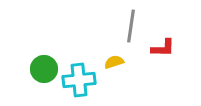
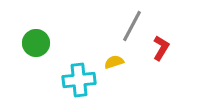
gray line: moved 1 px right; rotated 20 degrees clockwise
red L-shape: moved 2 px left; rotated 60 degrees counterclockwise
green circle: moved 8 px left, 26 px up
